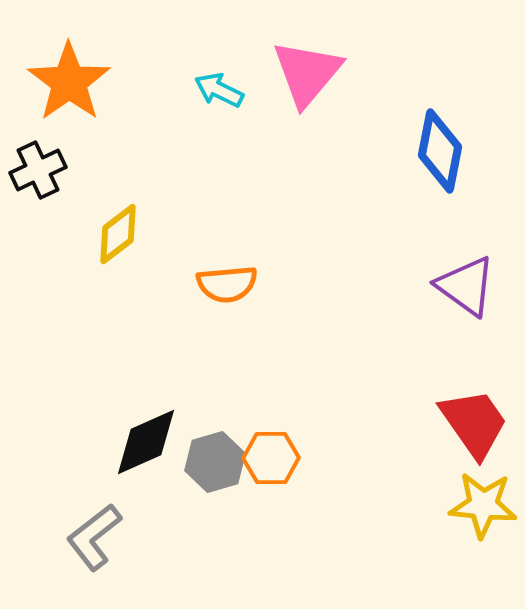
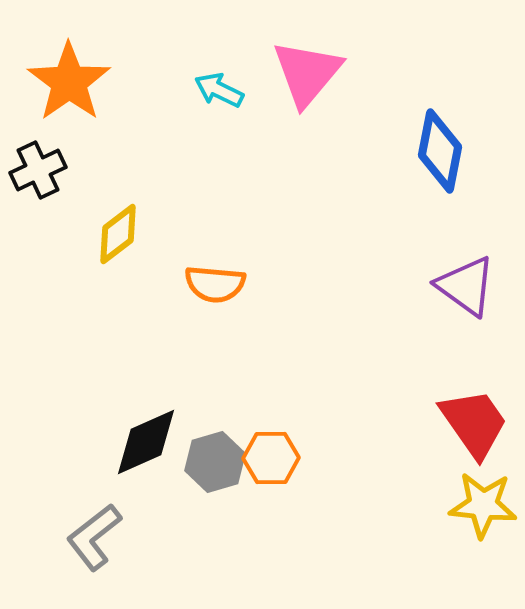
orange semicircle: moved 12 px left; rotated 10 degrees clockwise
